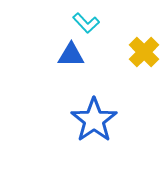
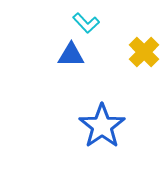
blue star: moved 8 px right, 6 px down
